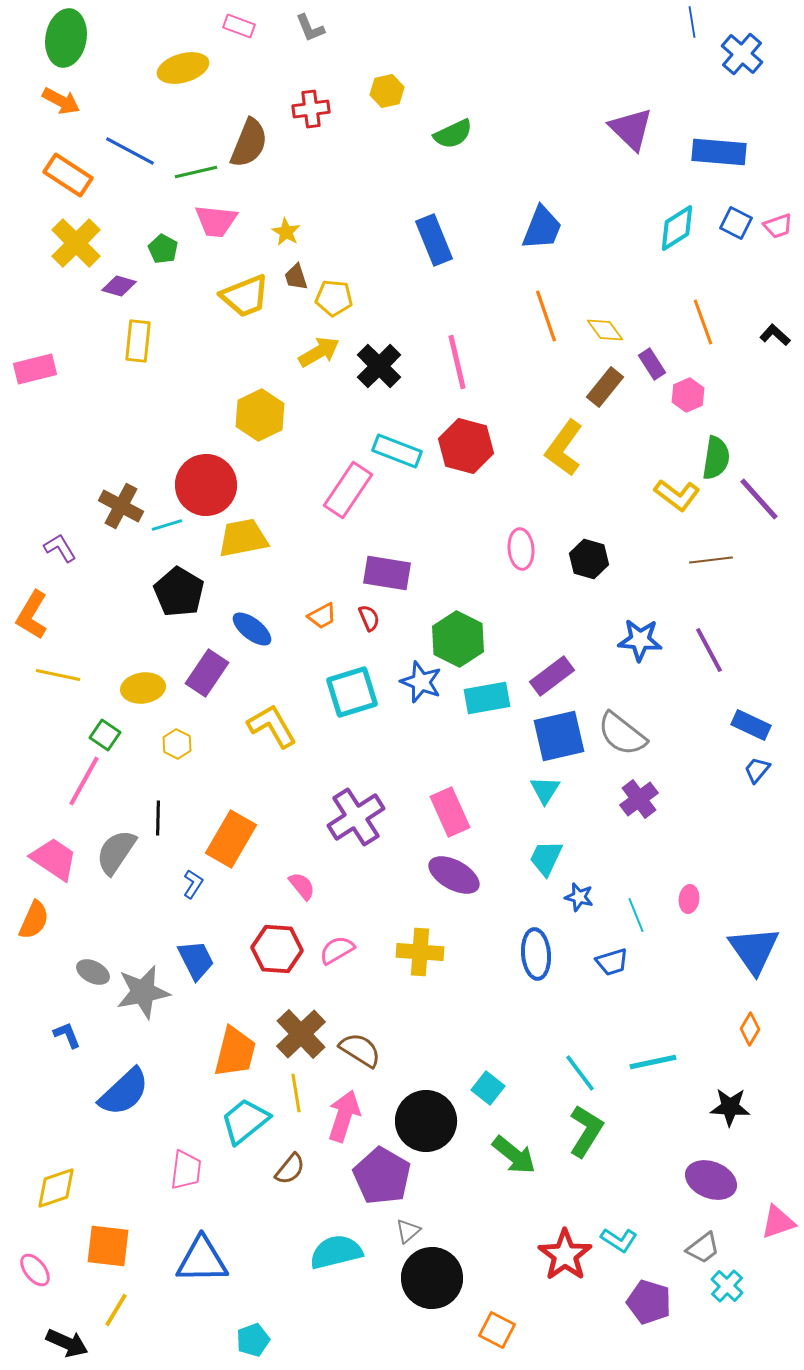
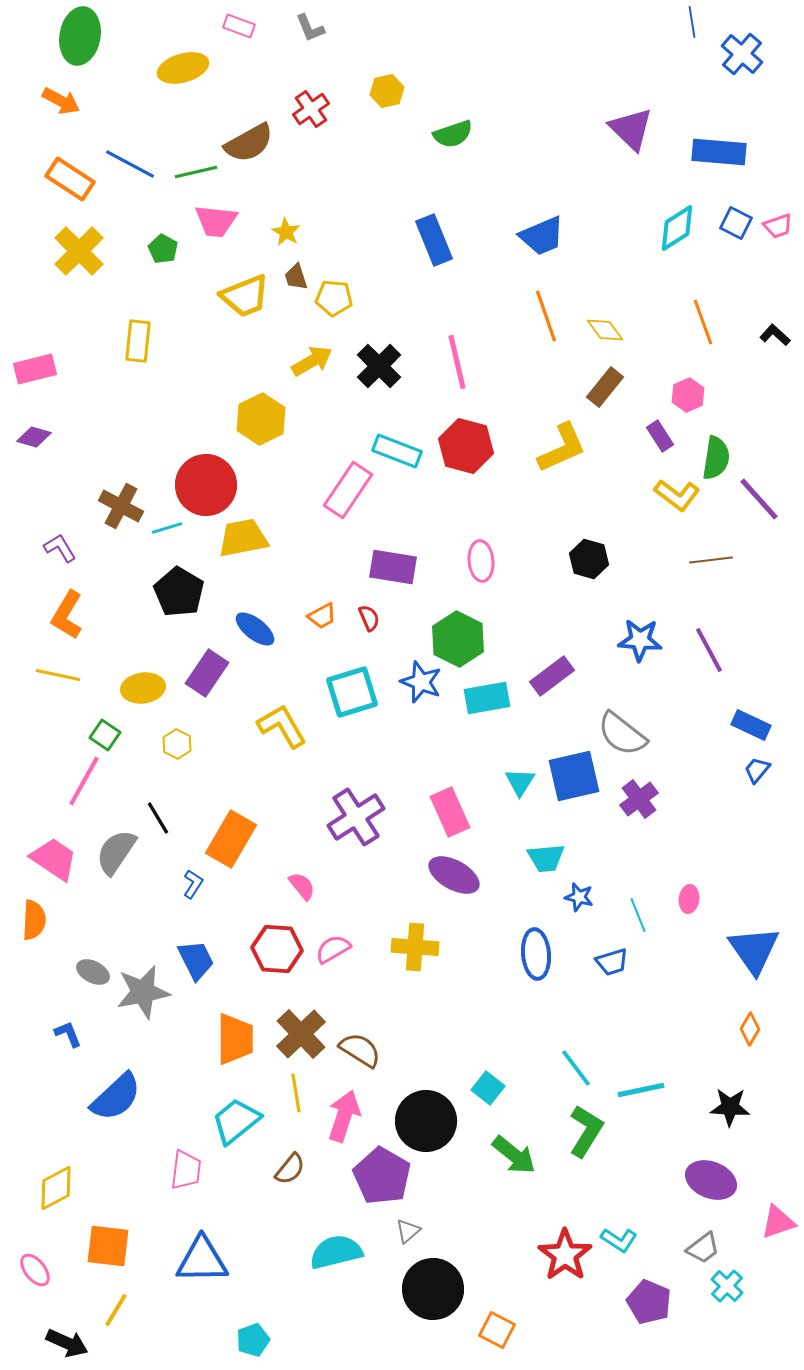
green ellipse at (66, 38): moved 14 px right, 2 px up
red cross at (311, 109): rotated 27 degrees counterclockwise
green semicircle at (453, 134): rotated 6 degrees clockwise
brown semicircle at (249, 143): rotated 39 degrees clockwise
blue line at (130, 151): moved 13 px down
orange rectangle at (68, 175): moved 2 px right, 4 px down
blue trapezoid at (542, 228): moved 8 px down; rotated 45 degrees clockwise
yellow cross at (76, 243): moved 3 px right, 8 px down
purple diamond at (119, 286): moved 85 px left, 151 px down
yellow arrow at (319, 352): moved 7 px left, 9 px down
purple rectangle at (652, 364): moved 8 px right, 72 px down
yellow hexagon at (260, 415): moved 1 px right, 4 px down
yellow L-shape at (564, 448): moved 2 px left; rotated 150 degrees counterclockwise
cyan line at (167, 525): moved 3 px down
pink ellipse at (521, 549): moved 40 px left, 12 px down
purple rectangle at (387, 573): moved 6 px right, 6 px up
orange L-shape at (32, 615): moved 35 px right
blue ellipse at (252, 629): moved 3 px right
yellow L-shape at (272, 726): moved 10 px right
blue square at (559, 736): moved 15 px right, 40 px down
cyan triangle at (545, 790): moved 25 px left, 8 px up
black line at (158, 818): rotated 32 degrees counterclockwise
cyan trapezoid at (546, 858): rotated 120 degrees counterclockwise
cyan line at (636, 915): moved 2 px right
orange semicircle at (34, 920): rotated 21 degrees counterclockwise
pink semicircle at (337, 950): moved 4 px left, 1 px up
yellow cross at (420, 952): moved 5 px left, 5 px up
blue L-shape at (67, 1035): moved 1 px right, 1 px up
orange trapezoid at (235, 1052): moved 13 px up; rotated 14 degrees counterclockwise
cyan line at (653, 1062): moved 12 px left, 28 px down
cyan line at (580, 1073): moved 4 px left, 5 px up
blue semicircle at (124, 1092): moved 8 px left, 5 px down
cyan trapezoid at (245, 1121): moved 9 px left
yellow diamond at (56, 1188): rotated 9 degrees counterclockwise
black circle at (432, 1278): moved 1 px right, 11 px down
purple pentagon at (649, 1302): rotated 6 degrees clockwise
